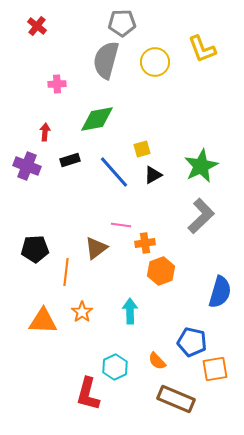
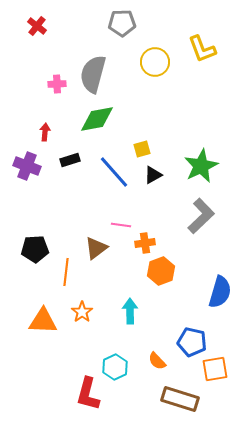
gray semicircle: moved 13 px left, 14 px down
brown rectangle: moved 4 px right; rotated 6 degrees counterclockwise
